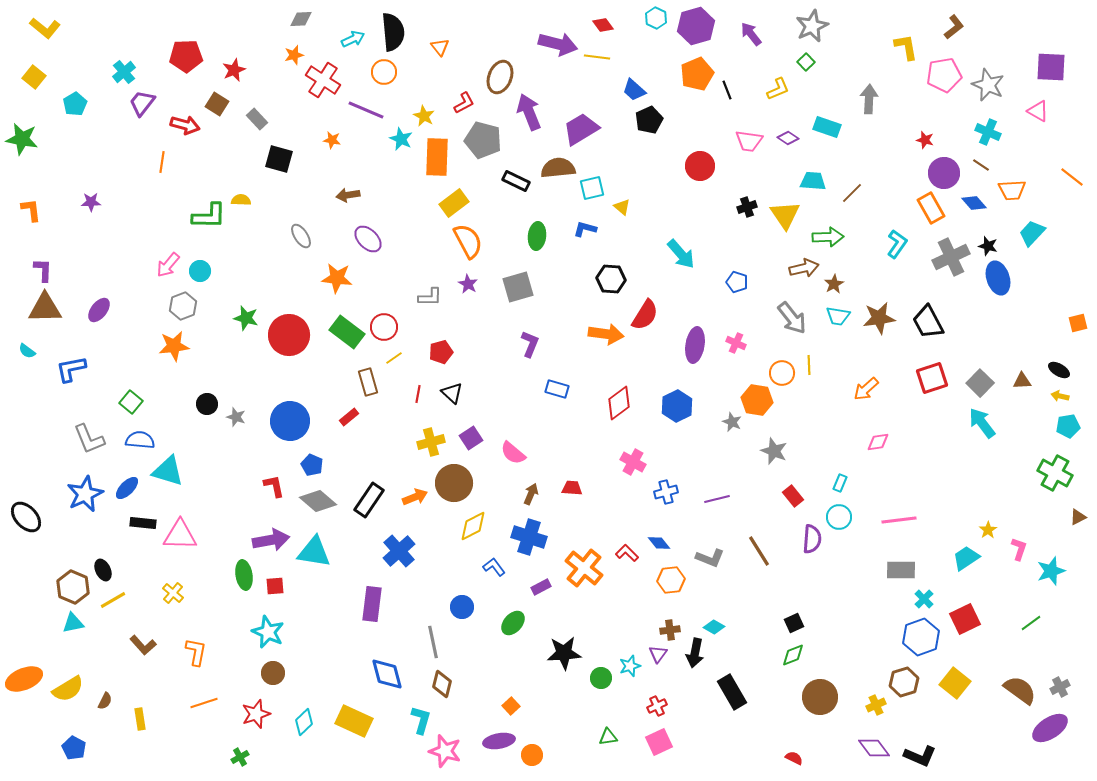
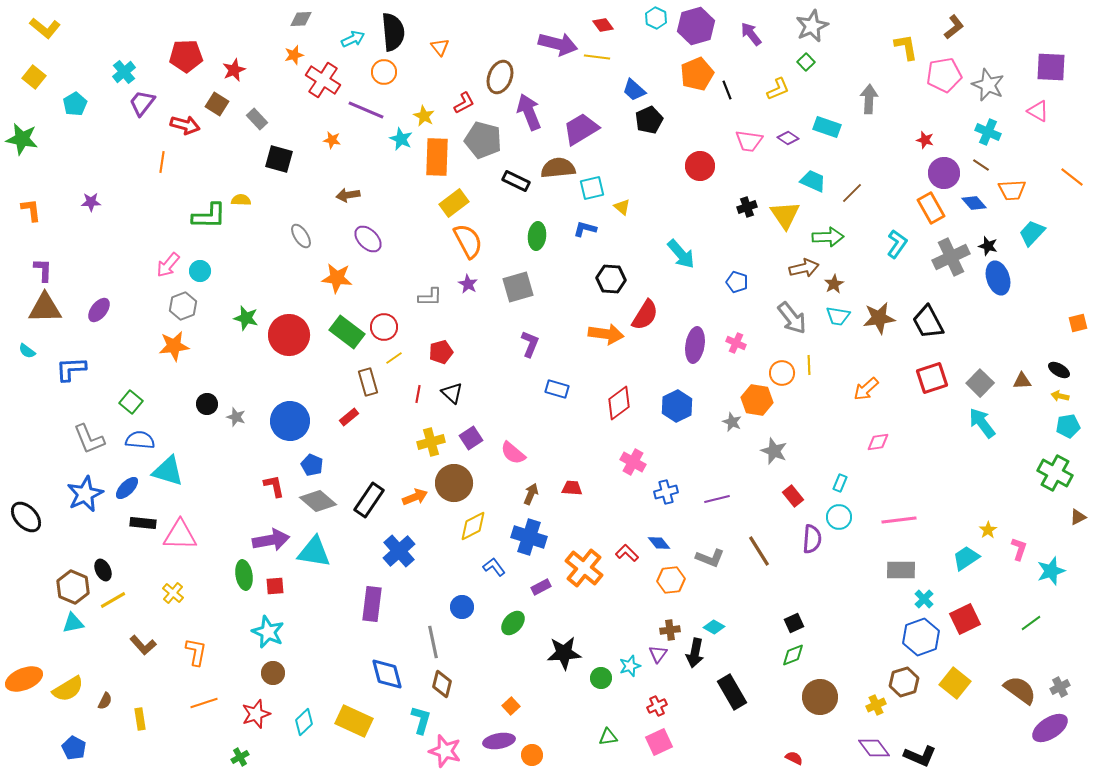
cyan trapezoid at (813, 181): rotated 20 degrees clockwise
blue L-shape at (71, 369): rotated 8 degrees clockwise
